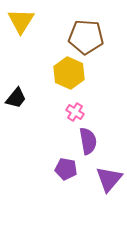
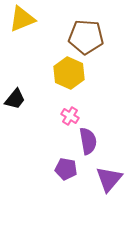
yellow triangle: moved 1 px right, 2 px up; rotated 36 degrees clockwise
black trapezoid: moved 1 px left, 1 px down
pink cross: moved 5 px left, 4 px down
